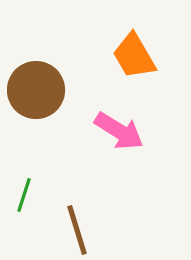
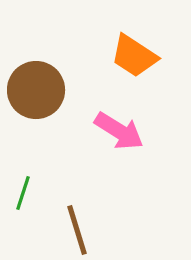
orange trapezoid: rotated 27 degrees counterclockwise
green line: moved 1 px left, 2 px up
